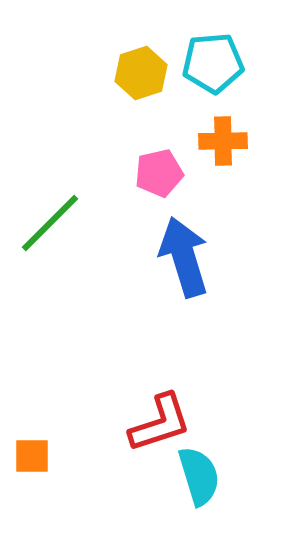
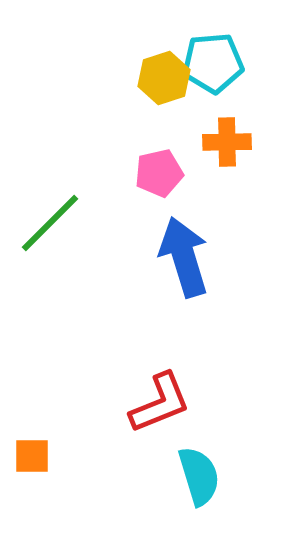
yellow hexagon: moved 23 px right, 5 px down
orange cross: moved 4 px right, 1 px down
red L-shape: moved 20 px up; rotated 4 degrees counterclockwise
